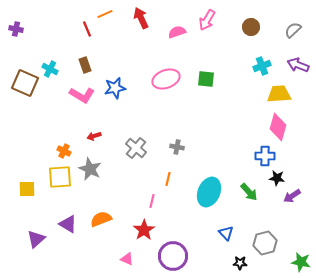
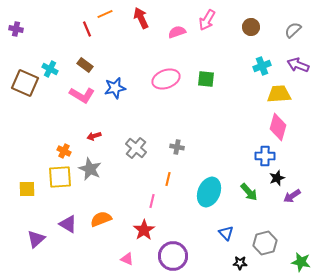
brown rectangle at (85, 65): rotated 35 degrees counterclockwise
black star at (277, 178): rotated 28 degrees counterclockwise
